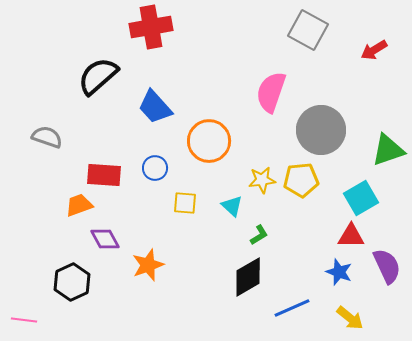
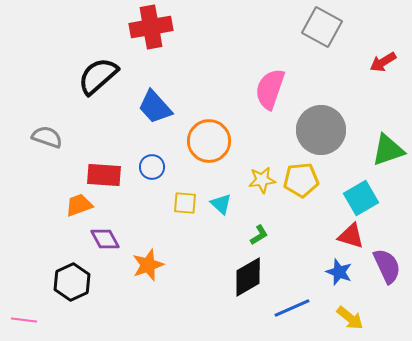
gray square: moved 14 px right, 3 px up
red arrow: moved 9 px right, 12 px down
pink semicircle: moved 1 px left, 3 px up
blue circle: moved 3 px left, 1 px up
cyan triangle: moved 11 px left, 2 px up
red triangle: rotated 16 degrees clockwise
